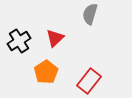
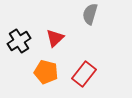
orange pentagon: rotated 25 degrees counterclockwise
red rectangle: moved 5 px left, 7 px up
